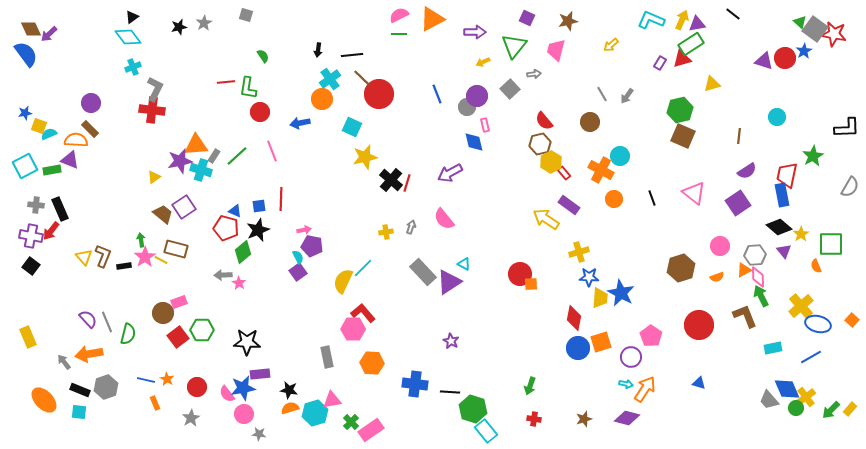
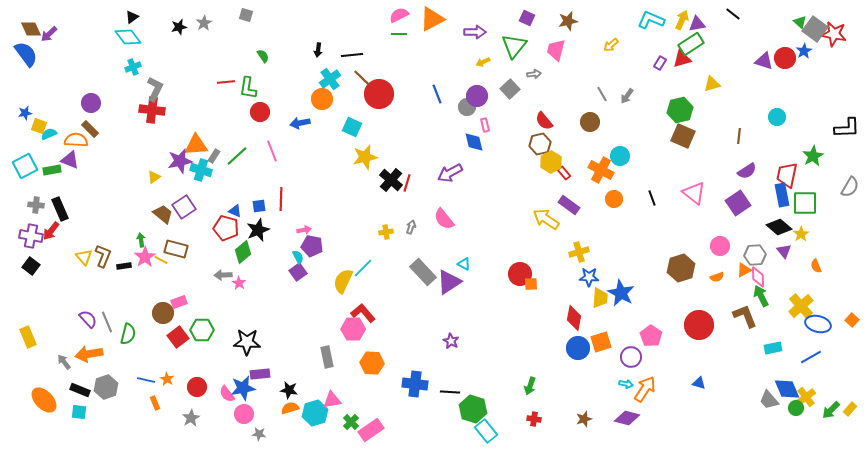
green square at (831, 244): moved 26 px left, 41 px up
